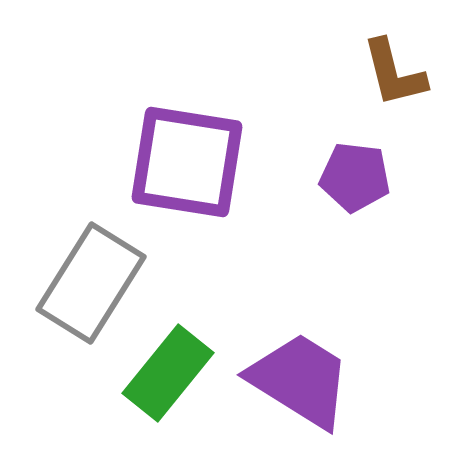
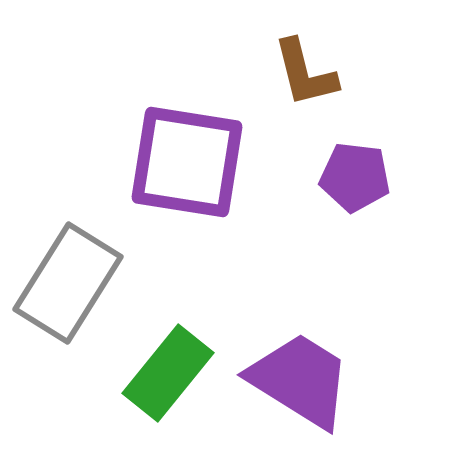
brown L-shape: moved 89 px left
gray rectangle: moved 23 px left
